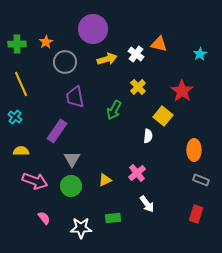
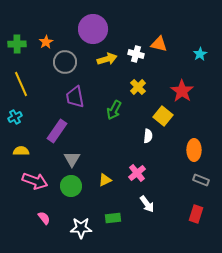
white cross: rotated 21 degrees counterclockwise
cyan cross: rotated 24 degrees clockwise
